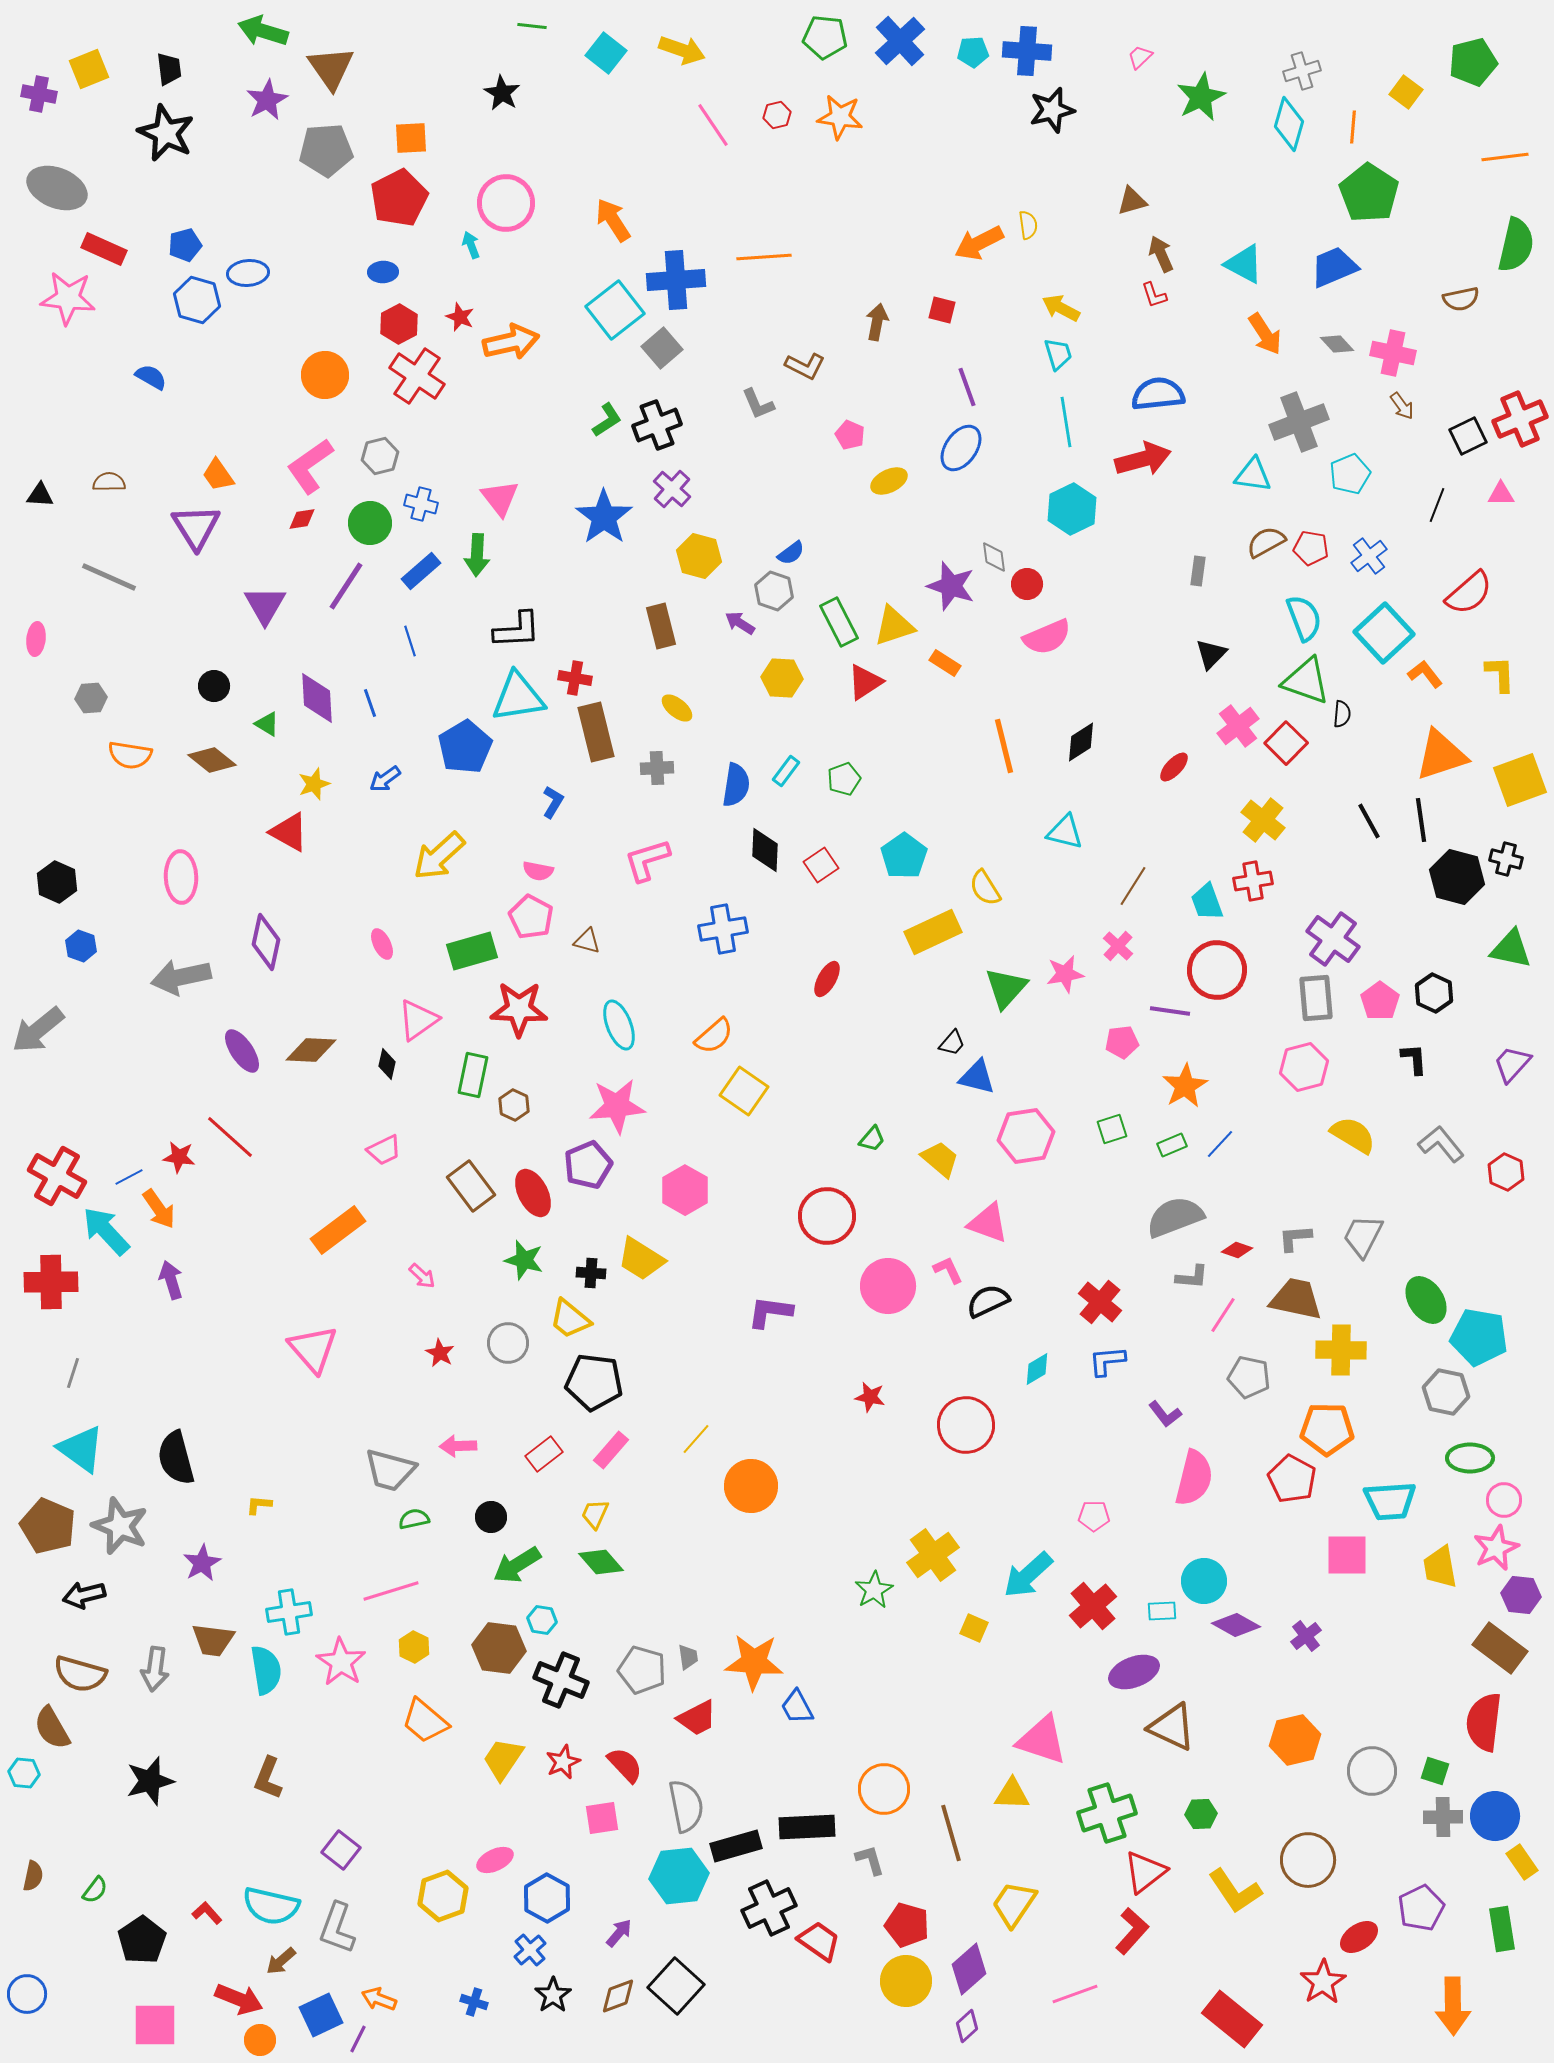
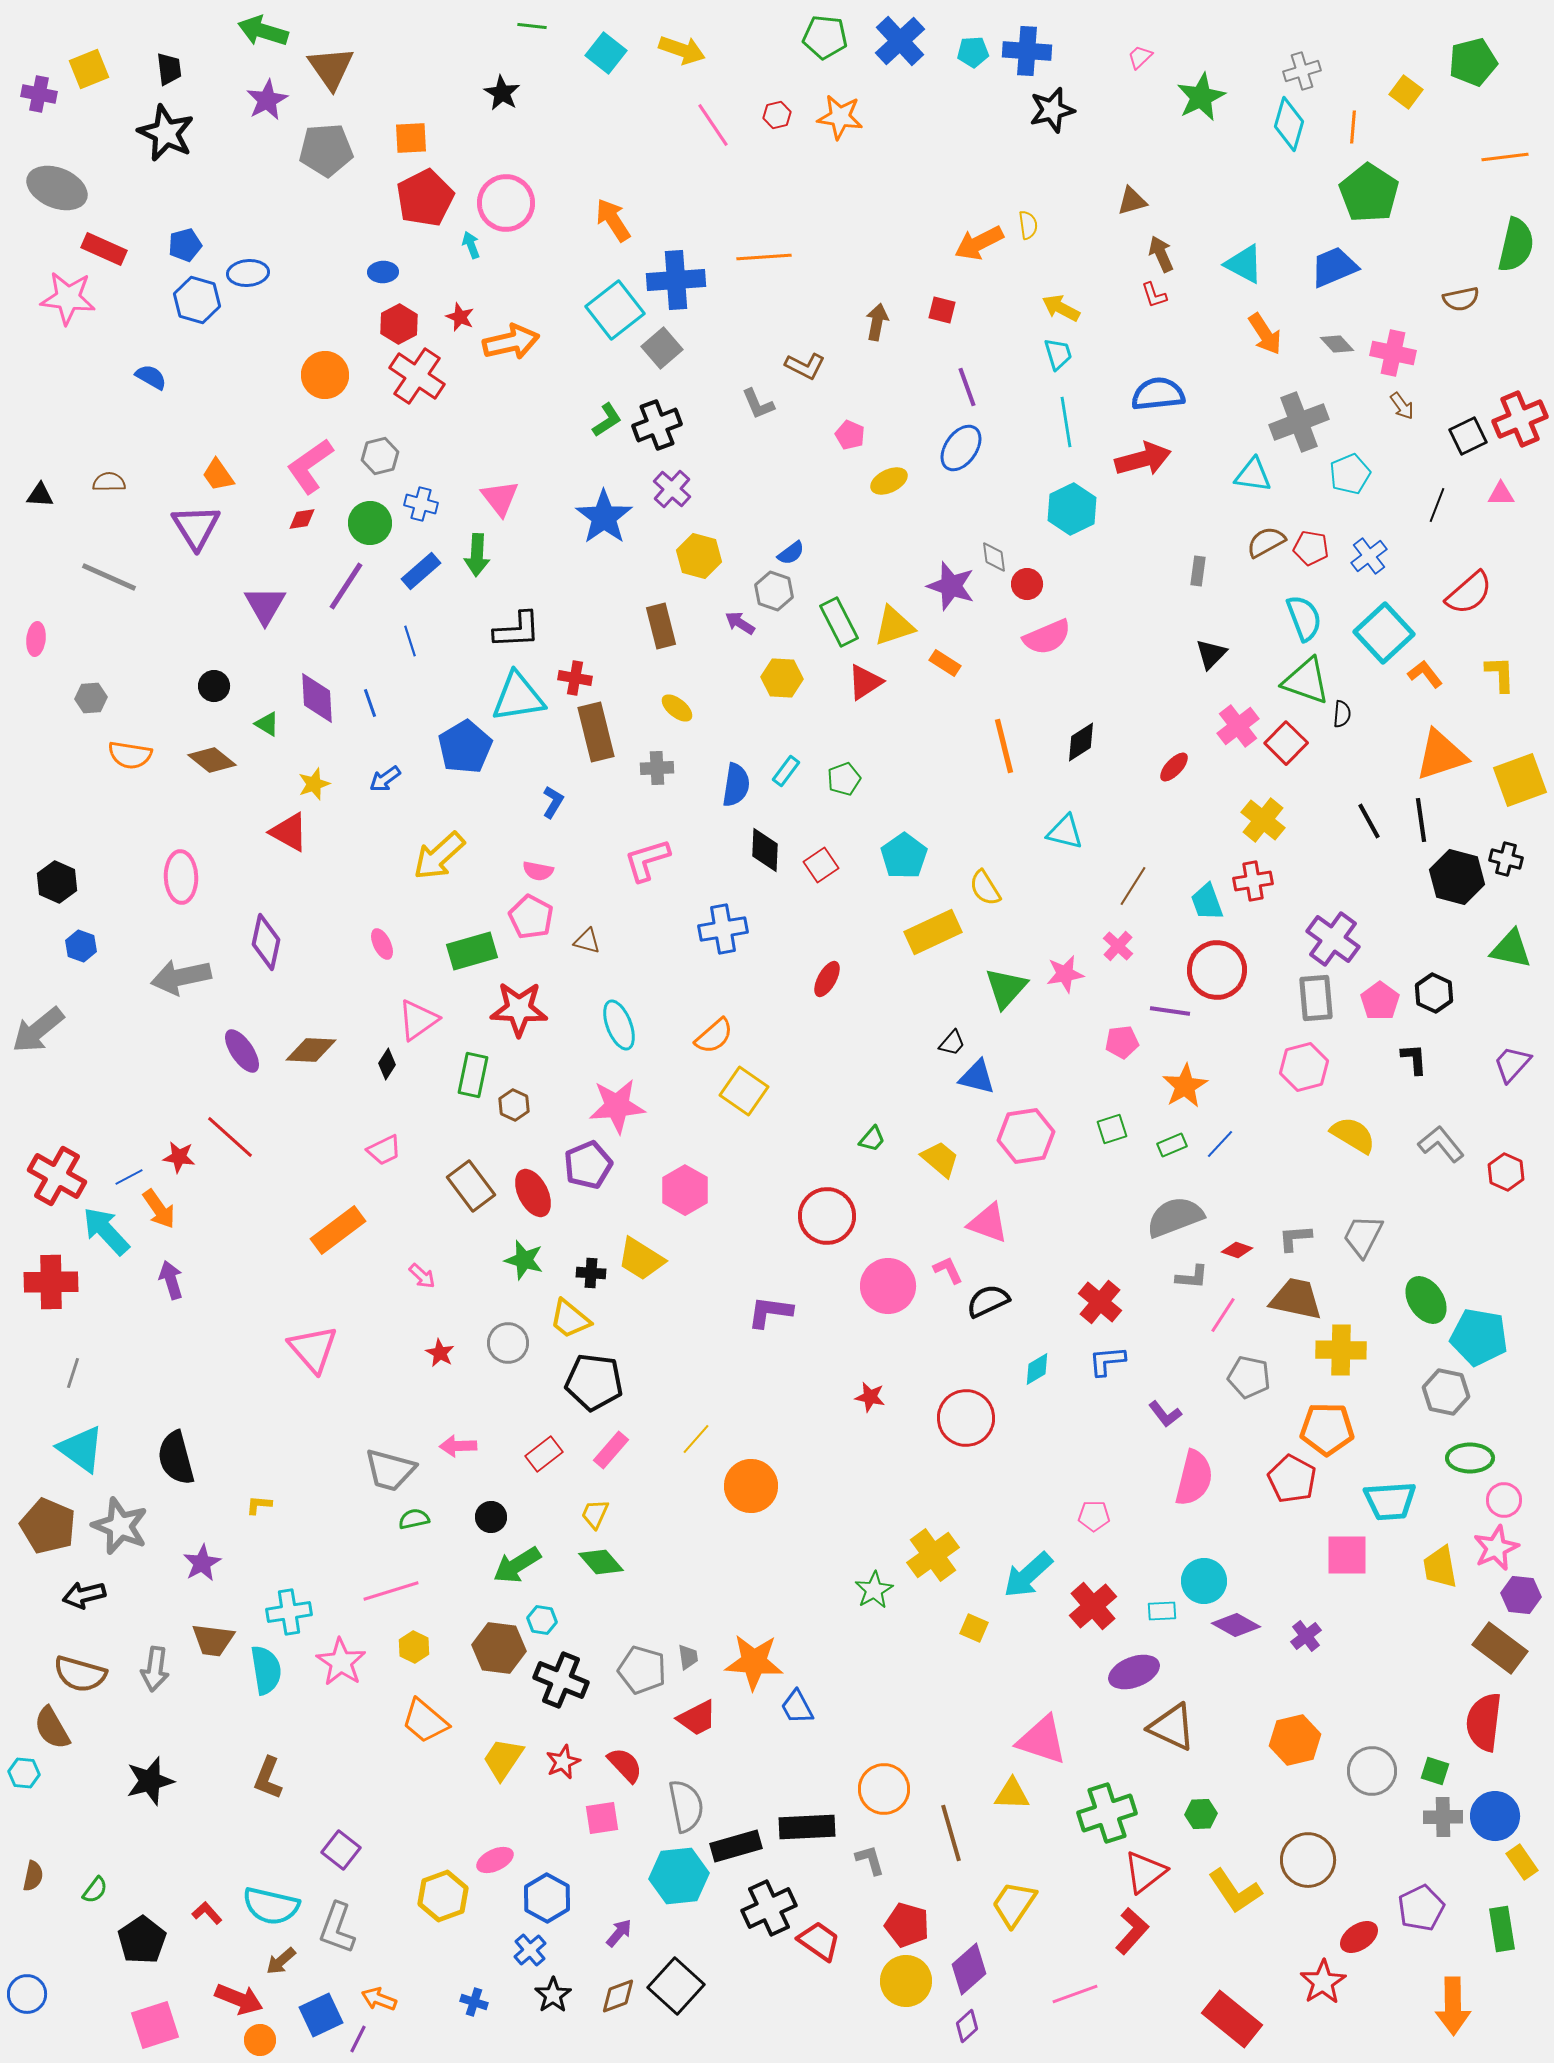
red pentagon at (399, 198): moved 26 px right
black diamond at (387, 1064): rotated 20 degrees clockwise
red circle at (966, 1425): moved 7 px up
pink square at (155, 2025): rotated 18 degrees counterclockwise
